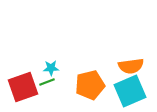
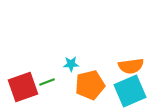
cyan star: moved 20 px right, 4 px up
